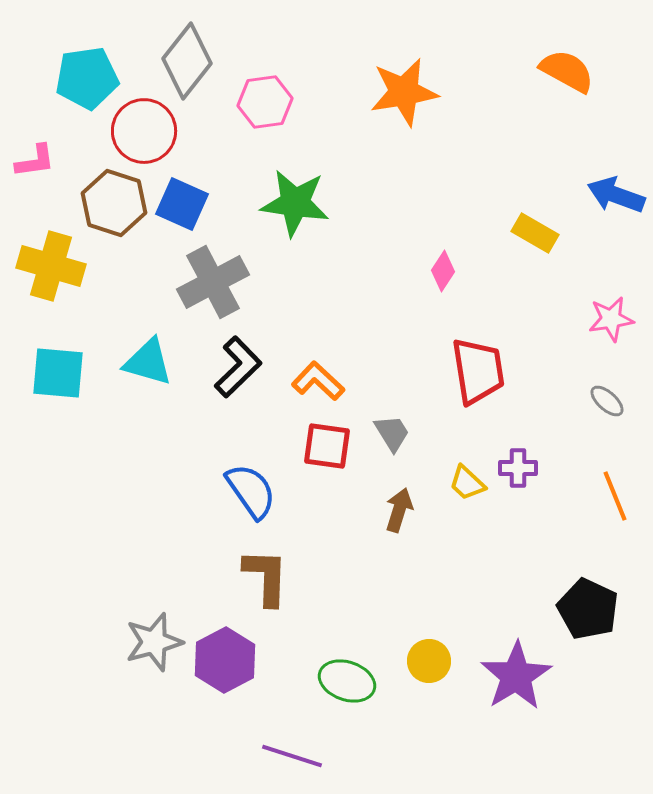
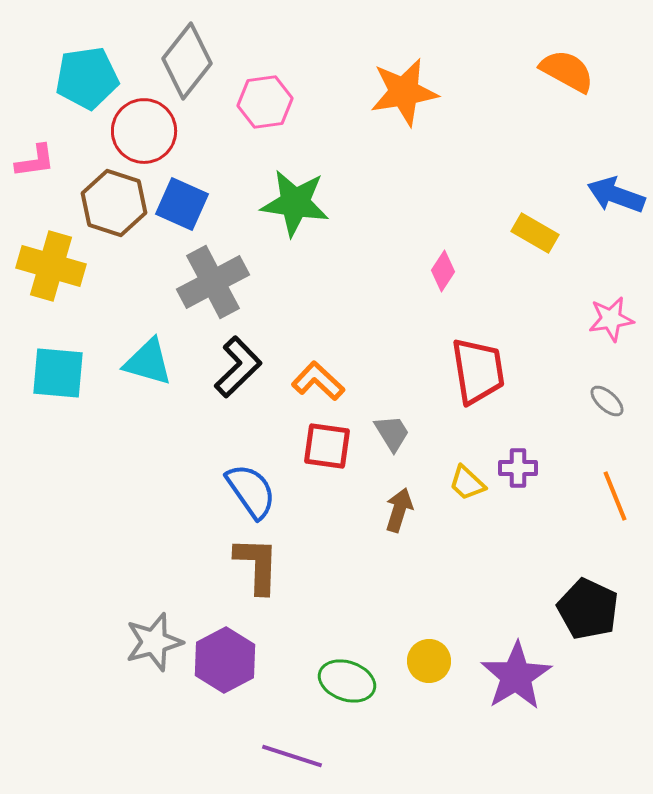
brown L-shape: moved 9 px left, 12 px up
